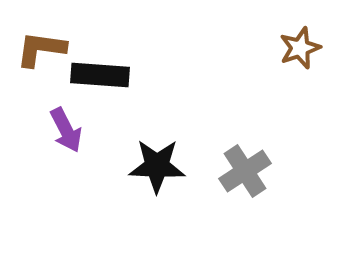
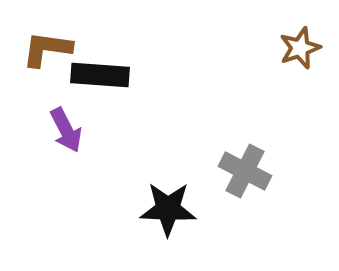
brown L-shape: moved 6 px right
black star: moved 11 px right, 43 px down
gray cross: rotated 30 degrees counterclockwise
